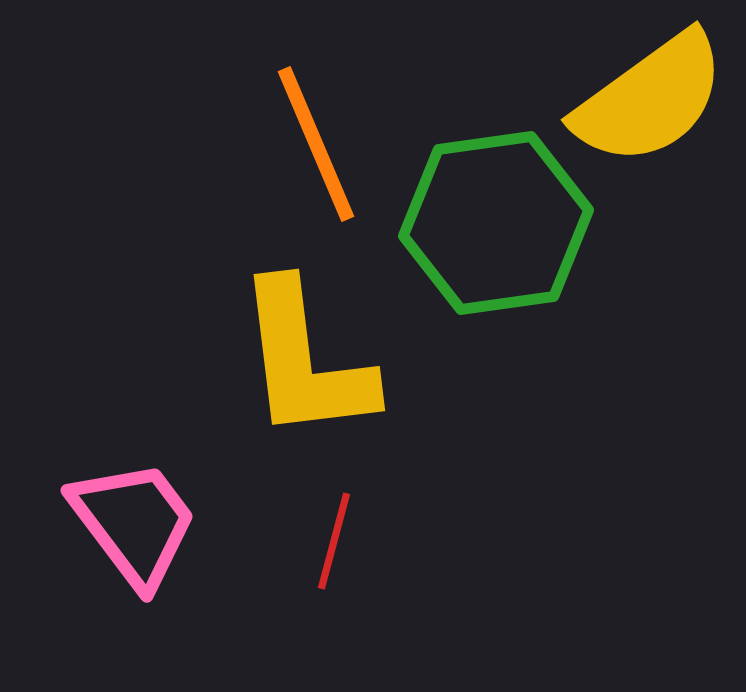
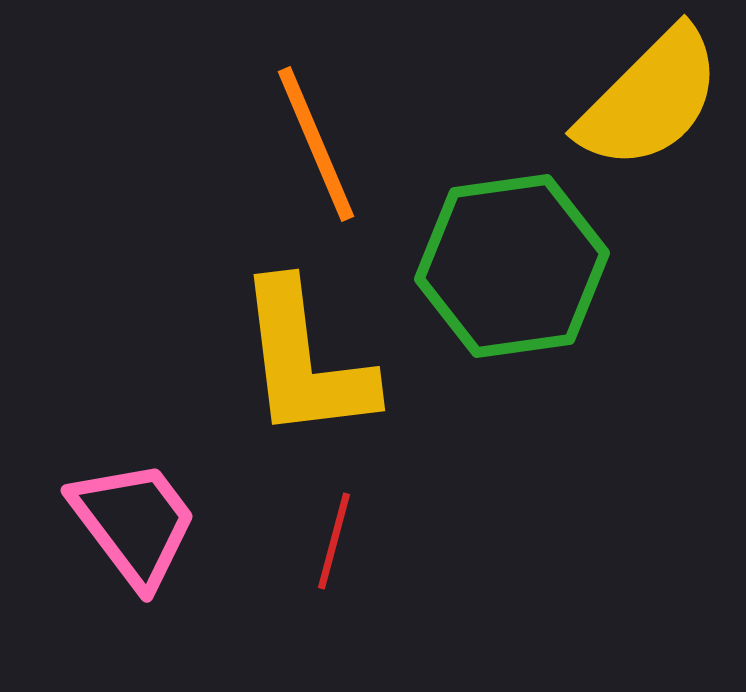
yellow semicircle: rotated 9 degrees counterclockwise
green hexagon: moved 16 px right, 43 px down
